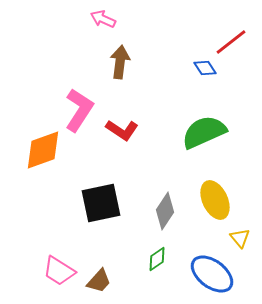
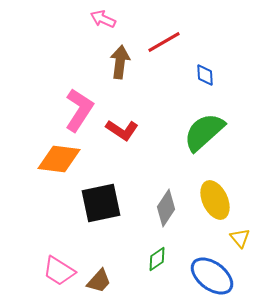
red line: moved 67 px left; rotated 8 degrees clockwise
blue diamond: moved 7 px down; rotated 30 degrees clockwise
green semicircle: rotated 18 degrees counterclockwise
orange diamond: moved 16 px right, 9 px down; rotated 27 degrees clockwise
gray diamond: moved 1 px right, 3 px up
blue ellipse: moved 2 px down
